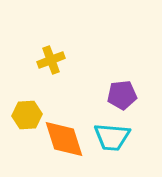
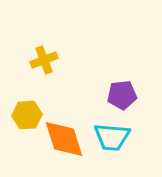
yellow cross: moved 7 px left
